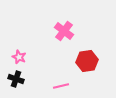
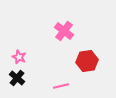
black cross: moved 1 px right, 1 px up; rotated 21 degrees clockwise
